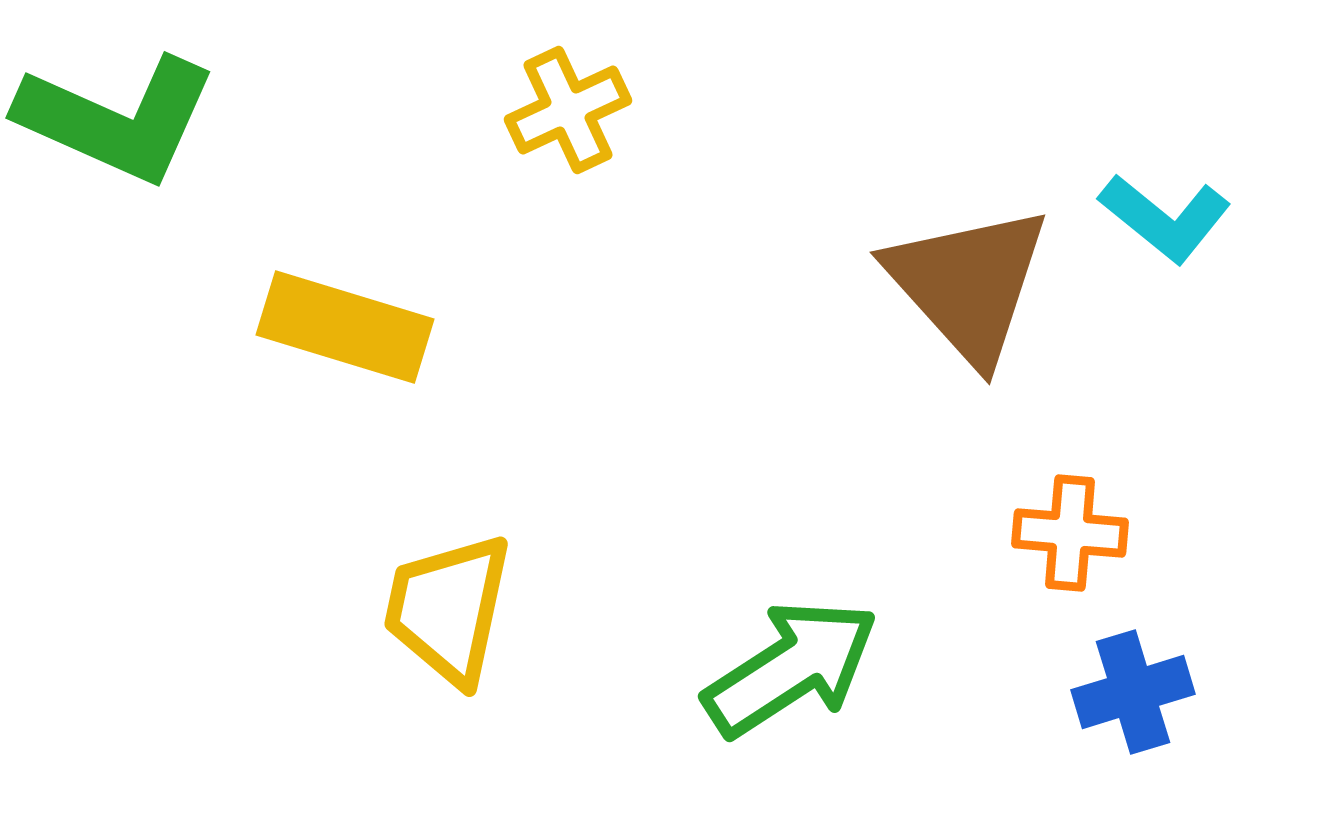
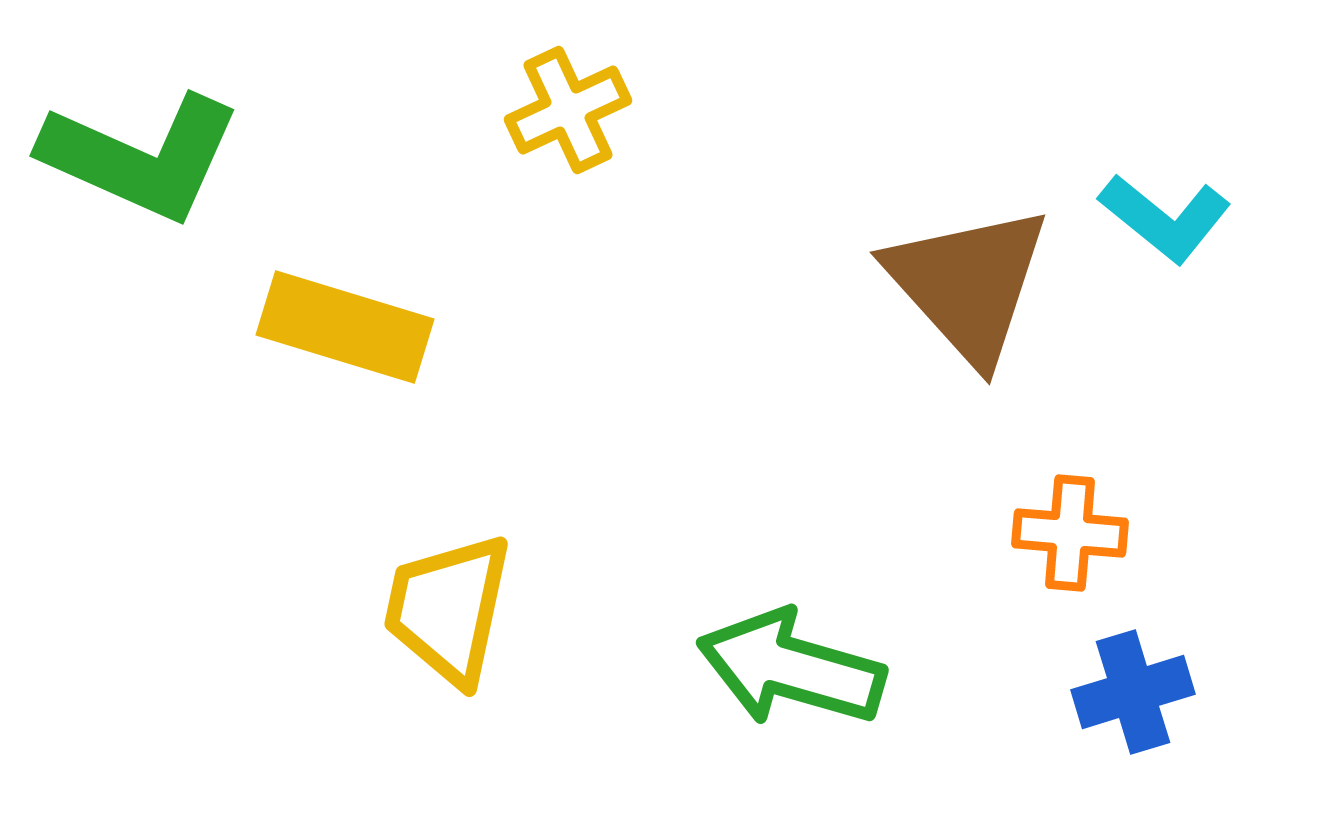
green L-shape: moved 24 px right, 38 px down
green arrow: rotated 131 degrees counterclockwise
